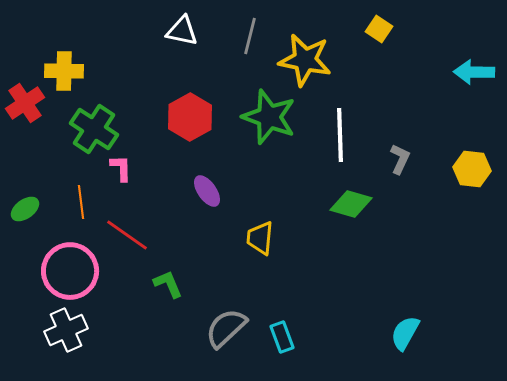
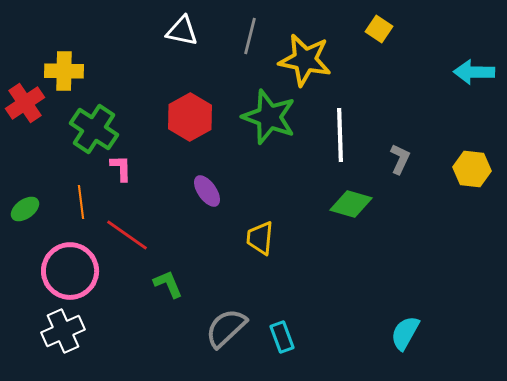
white cross: moved 3 px left, 1 px down
